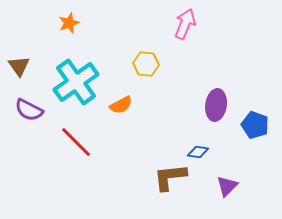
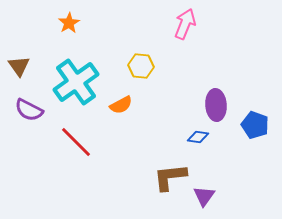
orange star: rotated 10 degrees counterclockwise
yellow hexagon: moved 5 px left, 2 px down
purple ellipse: rotated 12 degrees counterclockwise
blue diamond: moved 15 px up
purple triangle: moved 23 px left, 10 px down; rotated 10 degrees counterclockwise
